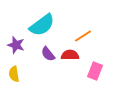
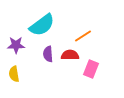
purple star: rotated 18 degrees counterclockwise
purple semicircle: rotated 35 degrees clockwise
pink rectangle: moved 4 px left, 2 px up
